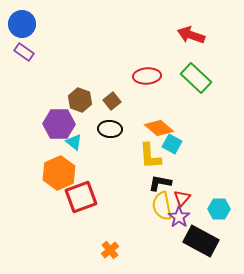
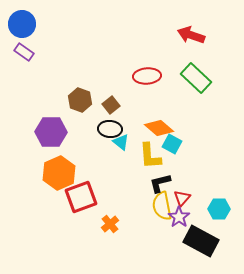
brown square: moved 1 px left, 4 px down
purple hexagon: moved 8 px left, 8 px down
cyan triangle: moved 47 px right
black L-shape: rotated 25 degrees counterclockwise
orange cross: moved 26 px up
